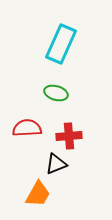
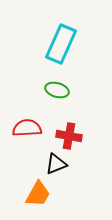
green ellipse: moved 1 px right, 3 px up
red cross: rotated 15 degrees clockwise
